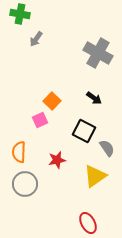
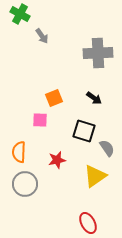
green cross: rotated 18 degrees clockwise
gray arrow: moved 6 px right, 3 px up; rotated 70 degrees counterclockwise
gray cross: rotated 32 degrees counterclockwise
orange square: moved 2 px right, 3 px up; rotated 24 degrees clockwise
pink square: rotated 28 degrees clockwise
black square: rotated 10 degrees counterclockwise
